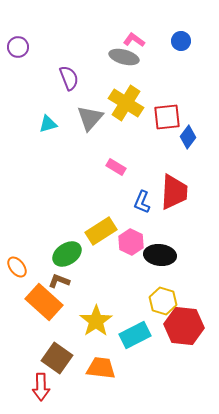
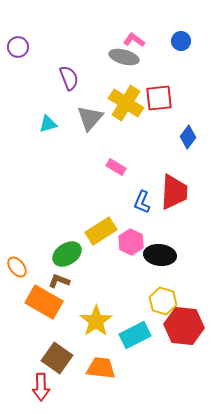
red square: moved 8 px left, 19 px up
orange rectangle: rotated 12 degrees counterclockwise
